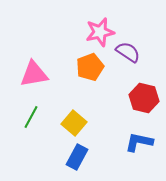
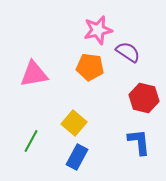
pink star: moved 2 px left, 2 px up
orange pentagon: rotated 28 degrees clockwise
green line: moved 24 px down
blue L-shape: rotated 72 degrees clockwise
